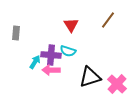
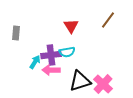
red triangle: moved 1 px down
cyan semicircle: moved 1 px left, 1 px down; rotated 28 degrees counterclockwise
purple cross: rotated 12 degrees counterclockwise
black triangle: moved 10 px left, 4 px down
pink cross: moved 14 px left
